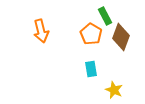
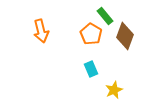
green rectangle: rotated 12 degrees counterclockwise
brown diamond: moved 4 px right, 1 px up
cyan rectangle: rotated 14 degrees counterclockwise
yellow star: rotated 24 degrees clockwise
